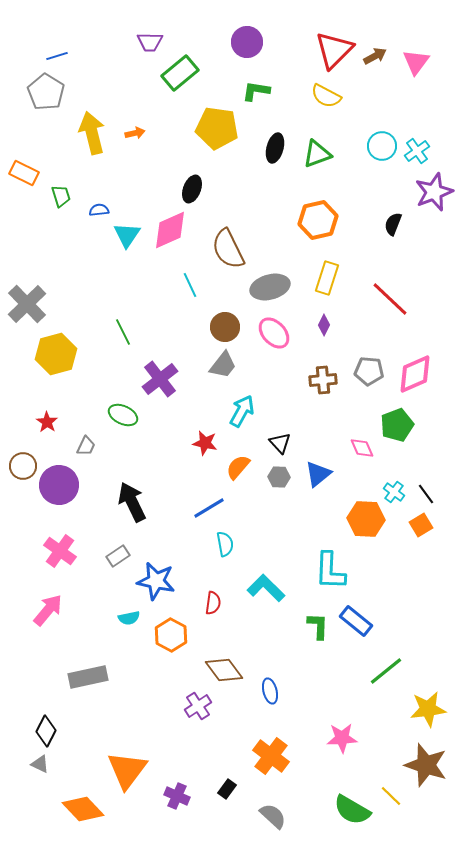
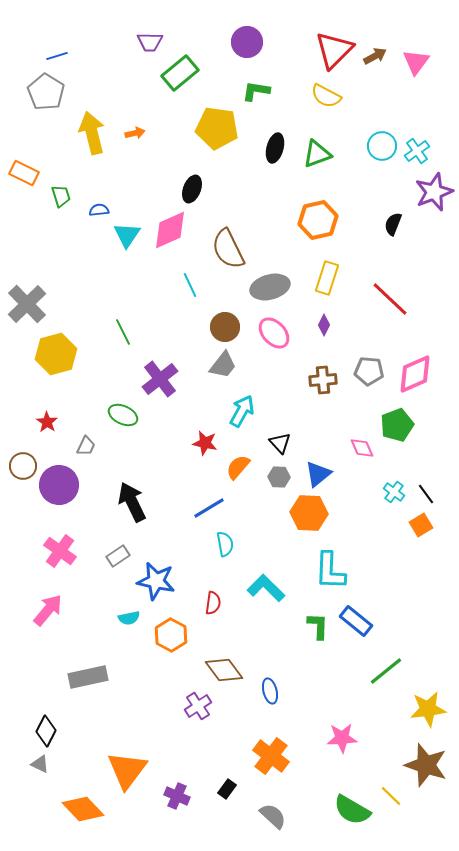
orange hexagon at (366, 519): moved 57 px left, 6 px up
